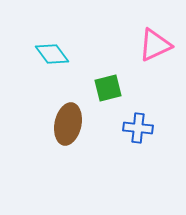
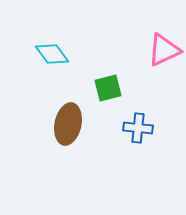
pink triangle: moved 9 px right, 5 px down
